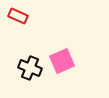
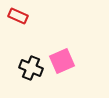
black cross: moved 1 px right
